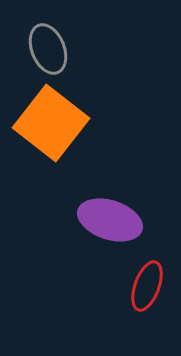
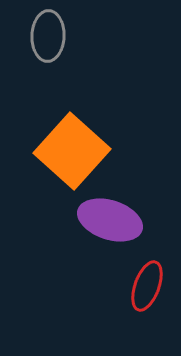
gray ellipse: moved 13 px up; rotated 24 degrees clockwise
orange square: moved 21 px right, 28 px down; rotated 4 degrees clockwise
